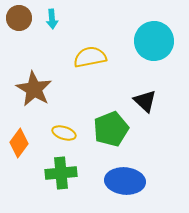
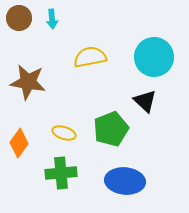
cyan circle: moved 16 px down
brown star: moved 6 px left, 7 px up; rotated 21 degrees counterclockwise
